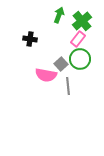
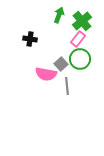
pink semicircle: moved 1 px up
gray line: moved 1 px left
